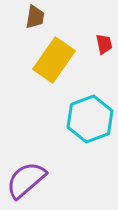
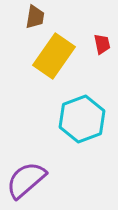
red trapezoid: moved 2 px left
yellow rectangle: moved 4 px up
cyan hexagon: moved 8 px left
